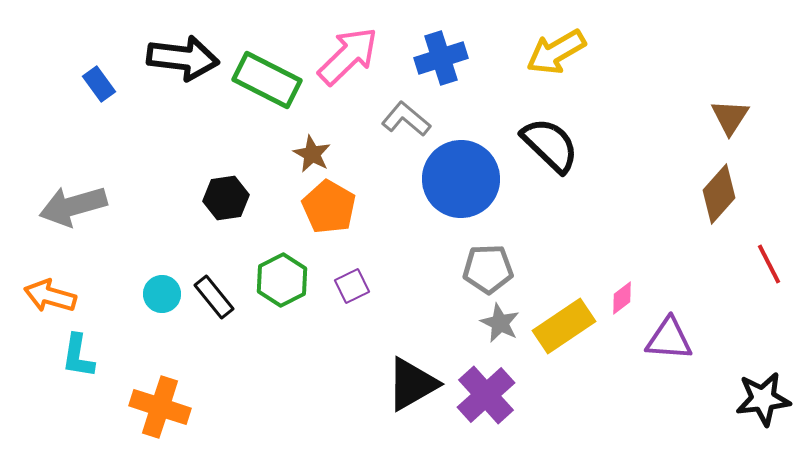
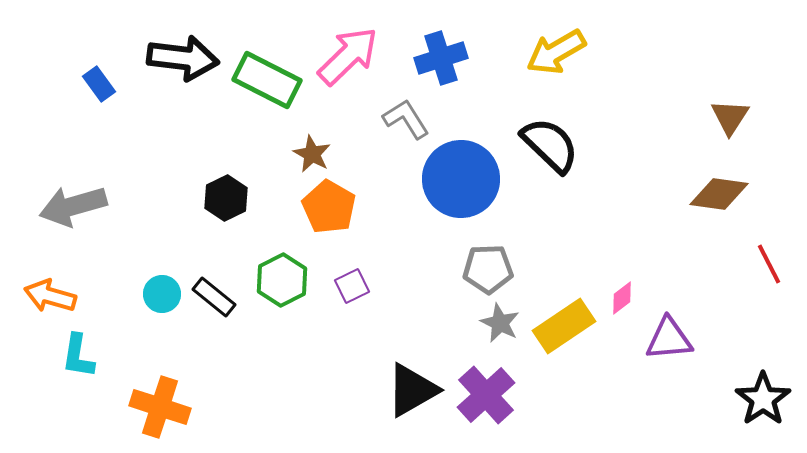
gray L-shape: rotated 18 degrees clockwise
brown diamond: rotated 56 degrees clockwise
black hexagon: rotated 18 degrees counterclockwise
black rectangle: rotated 12 degrees counterclockwise
purple triangle: rotated 9 degrees counterclockwise
black triangle: moved 6 px down
black star: rotated 28 degrees counterclockwise
